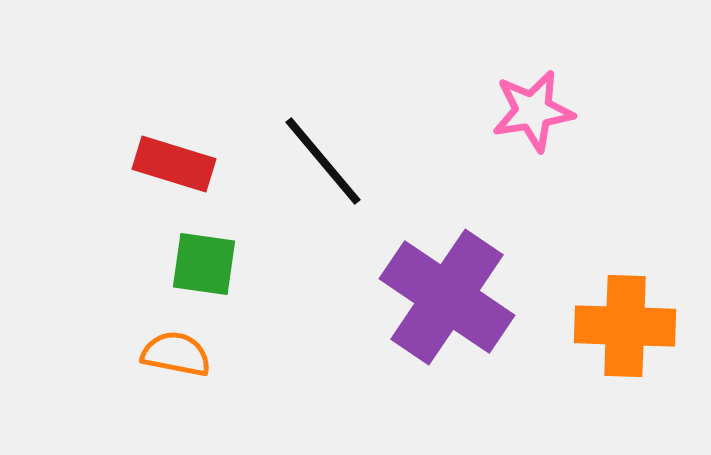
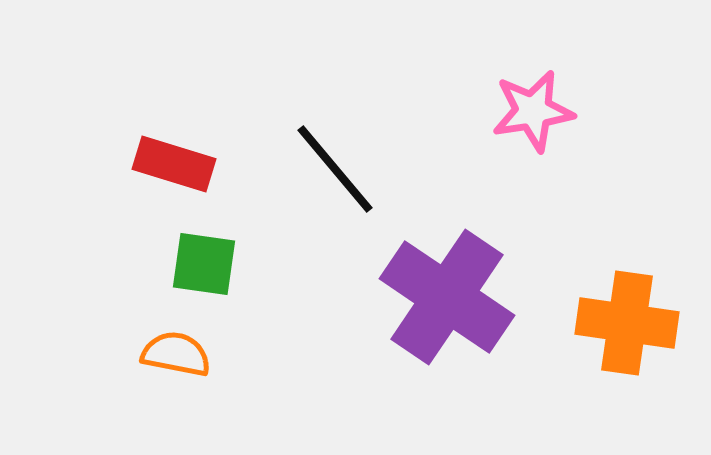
black line: moved 12 px right, 8 px down
orange cross: moved 2 px right, 3 px up; rotated 6 degrees clockwise
